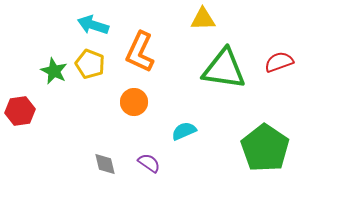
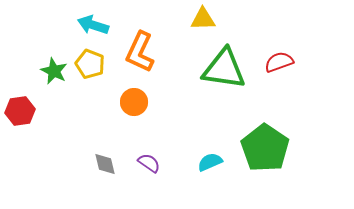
cyan semicircle: moved 26 px right, 31 px down
